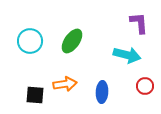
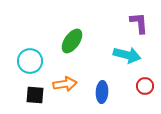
cyan circle: moved 20 px down
